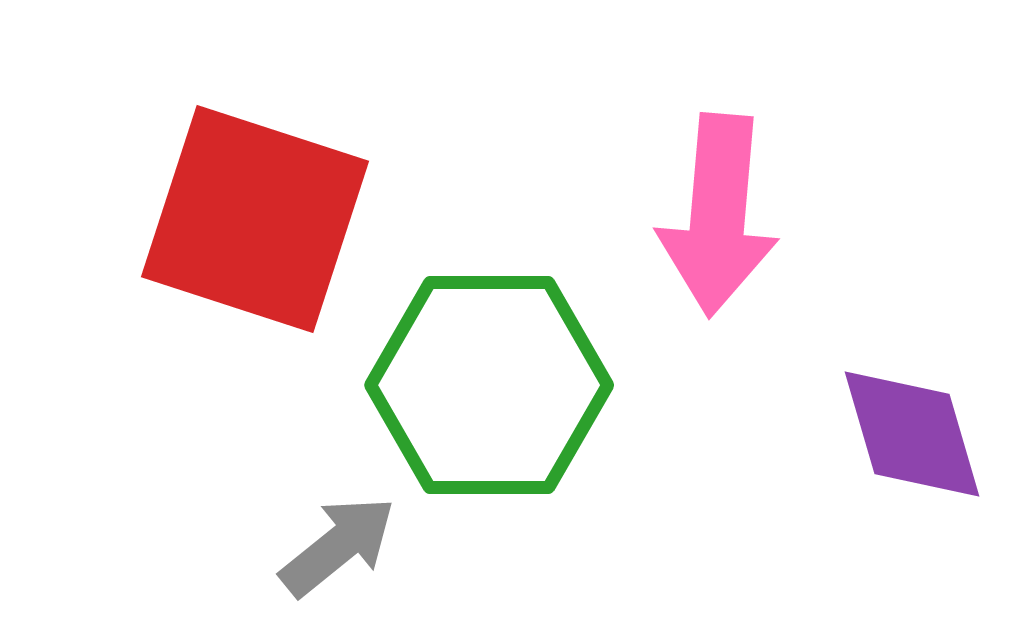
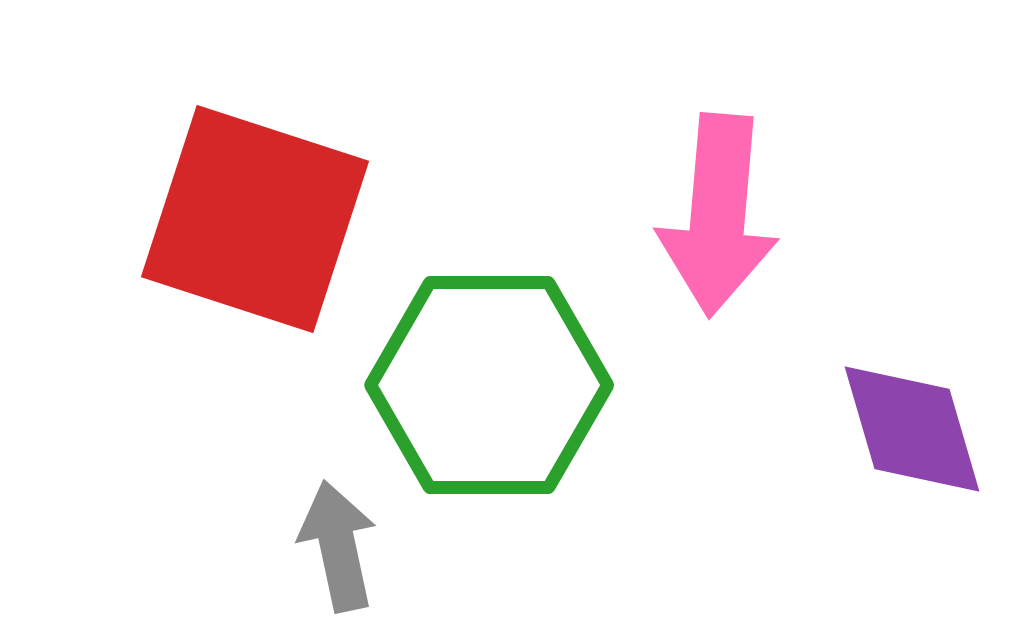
purple diamond: moved 5 px up
gray arrow: rotated 63 degrees counterclockwise
